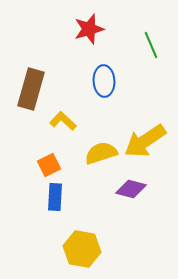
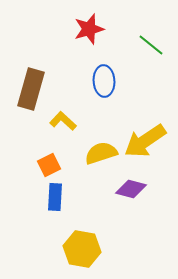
green line: rotated 28 degrees counterclockwise
